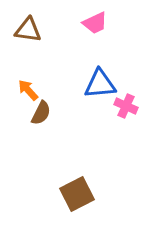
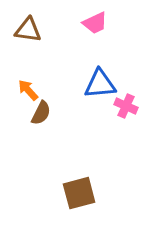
brown square: moved 2 px right, 1 px up; rotated 12 degrees clockwise
